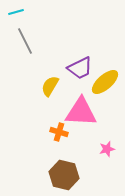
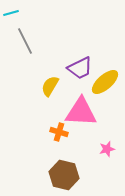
cyan line: moved 5 px left, 1 px down
